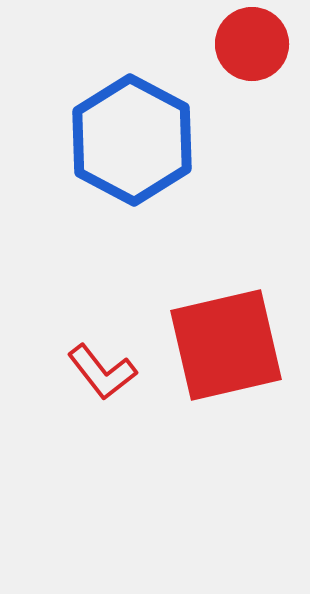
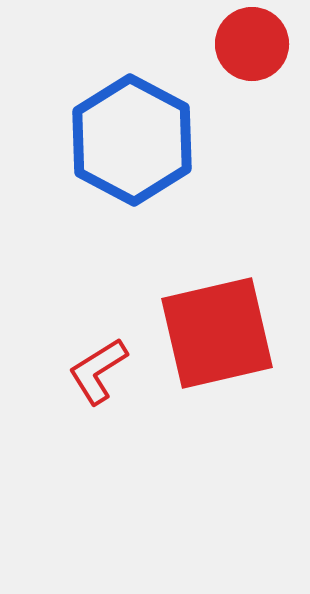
red square: moved 9 px left, 12 px up
red L-shape: moved 4 px left, 1 px up; rotated 96 degrees clockwise
